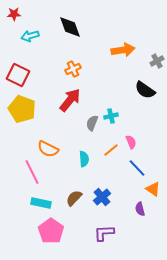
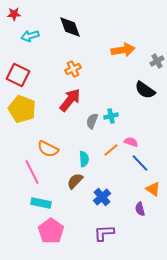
gray semicircle: moved 2 px up
pink semicircle: rotated 48 degrees counterclockwise
blue line: moved 3 px right, 5 px up
brown semicircle: moved 1 px right, 17 px up
